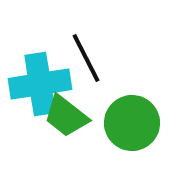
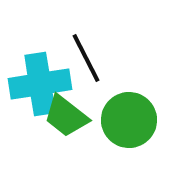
green circle: moved 3 px left, 3 px up
